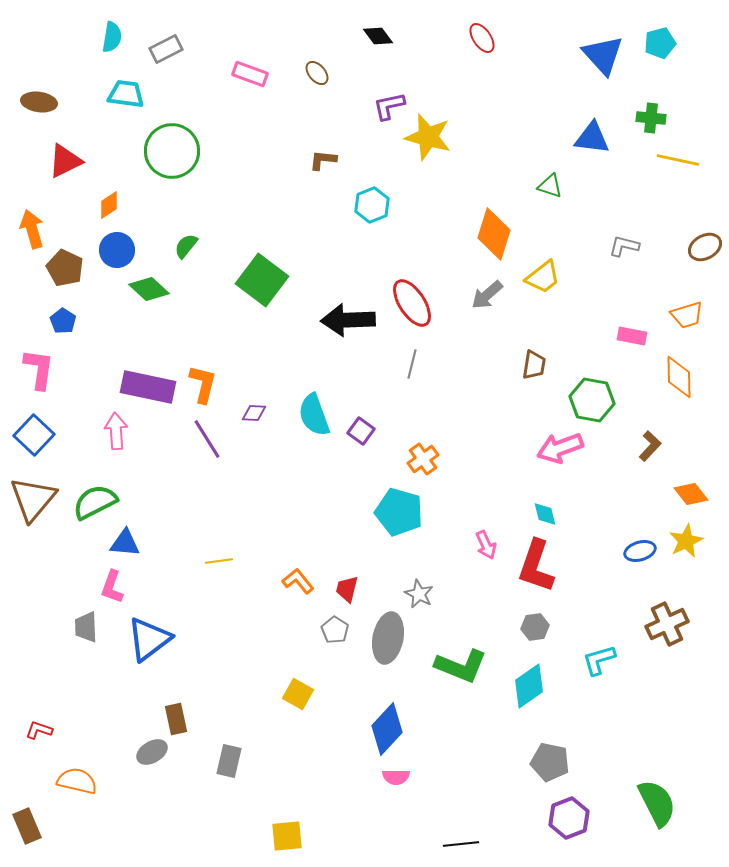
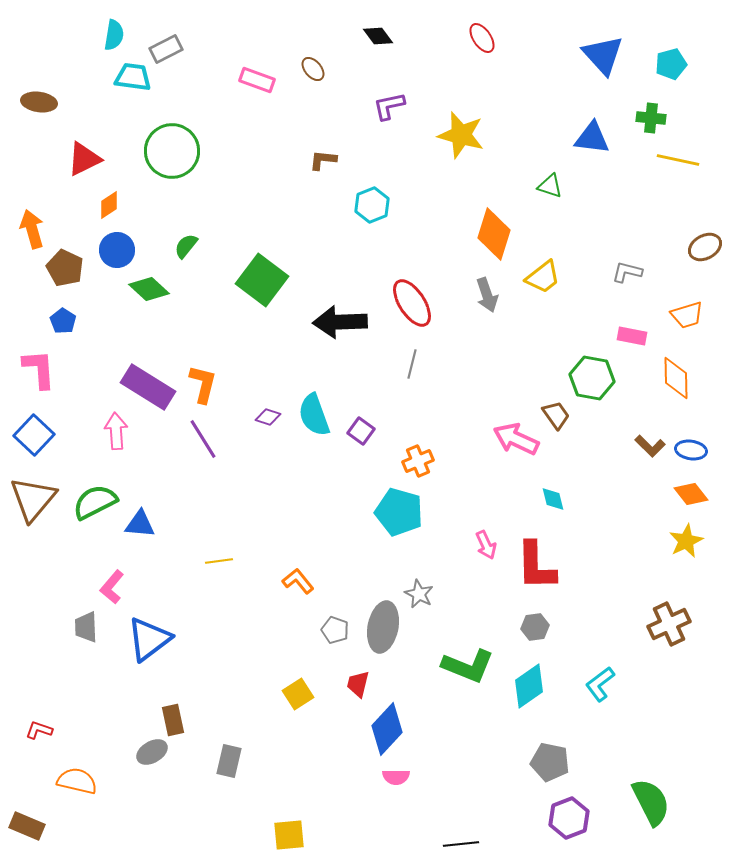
cyan semicircle at (112, 37): moved 2 px right, 2 px up
cyan pentagon at (660, 43): moved 11 px right, 21 px down
brown ellipse at (317, 73): moved 4 px left, 4 px up
pink rectangle at (250, 74): moved 7 px right, 6 px down
cyan trapezoid at (126, 94): moved 7 px right, 17 px up
yellow star at (428, 137): moved 33 px right, 2 px up
red triangle at (65, 161): moved 19 px right, 2 px up
gray L-shape at (624, 246): moved 3 px right, 26 px down
gray arrow at (487, 295): rotated 68 degrees counterclockwise
black arrow at (348, 320): moved 8 px left, 2 px down
brown trapezoid at (534, 365): moved 22 px right, 50 px down; rotated 44 degrees counterclockwise
pink L-shape at (39, 369): rotated 12 degrees counterclockwise
orange diamond at (679, 377): moved 3 px left, 1 px down
purple rectangle at (148, 387): rotated 20 degrees clockwise
green hexagon at (592, 400): moved 22 px up
purple diamond at (254, 413): moved 14 px right, 4 px down; rotated 15 degrees clockwise
purple line at (207, 439): moved 4 px left
brown L-shape at (650, 446): rotated 92 degrees clockwise
pink arrow at (560, 448): moved 44 px left, 9 px up; rotated 45 degrees clockwise
orange cross at (423, 459): moved 5 px left, 2 px down; rotated 12 degrees clockwise
cyan diamond at (545, 514): moved 8 px right, 15 px up
blue triangle at (125, 543): moved 15 px right, 19 px up
blue ellipse at (640, 551): moved 51 px right, 101 px up; rotated 24 degrees clockwise
red L-shape at (536, 566): rotated 20 degrees counterclockwise
pink L-shape at (112, 587): rotated 20 degrees clockwise
red trapezoid at (347, 589): moved 11 px right, 95 px down
brown cross at (667, 624): moved 2 px right
gray pentagon at (335, 630): rotated 12 degrees counterclockwise
gray ellipse at (388, 638): moved 5 px left, 11 px up
cyan L-shape at (599, 660): moved 1 px right, 24 px down; rotated 21 degrees counterclockwise
green L-shape at (461, 666): moved 7 px right
yellow square at (298, 694): rotated 28 degrees clockwise
brown rectangle at (176, 719): moved 3 px left, 1 px down
green semicircle at (657, 803): moved 6 px left, 1 px up
brown rectangle at (27, 826): rotated 44 degrees counterclockwise
yellow square at (287, 836): moved 2 px right, 1 px up
